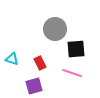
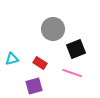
gray circle: moved 2 px left
black square: rotated 18 degrees counterclockwise
cyan triangle: rotated 32 degrees counterclockwise
red rectangle: rotated 32 degrees counterclockwise
